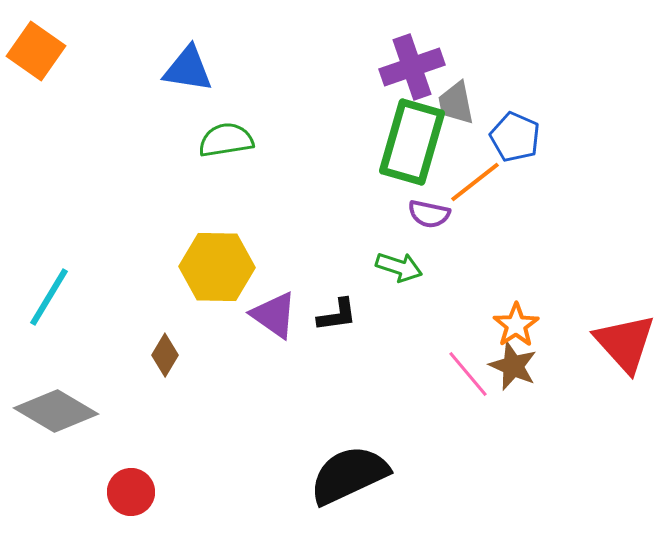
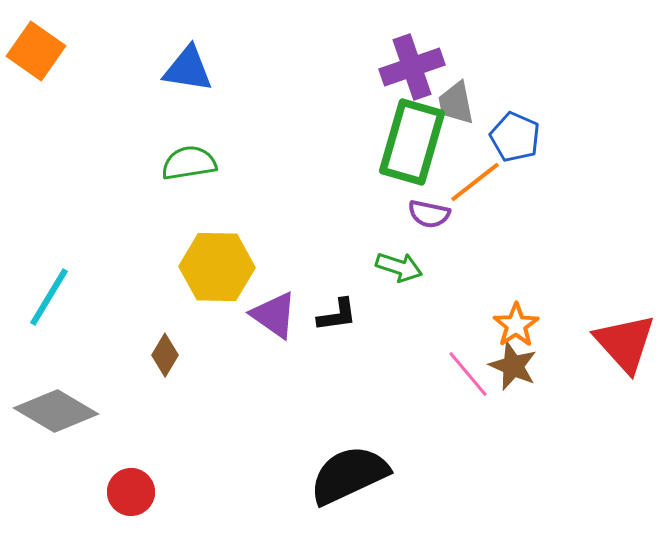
green semicircle: moved 37 px left, 23 px down
